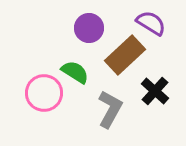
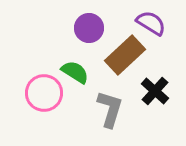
gray L-shape: rotated 12 degrees counterclockwise
